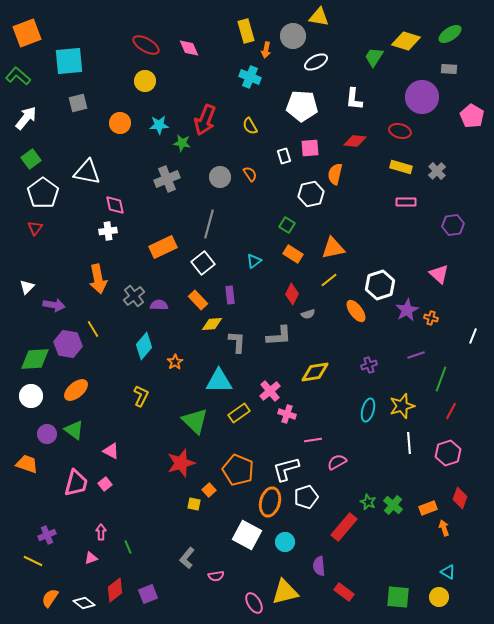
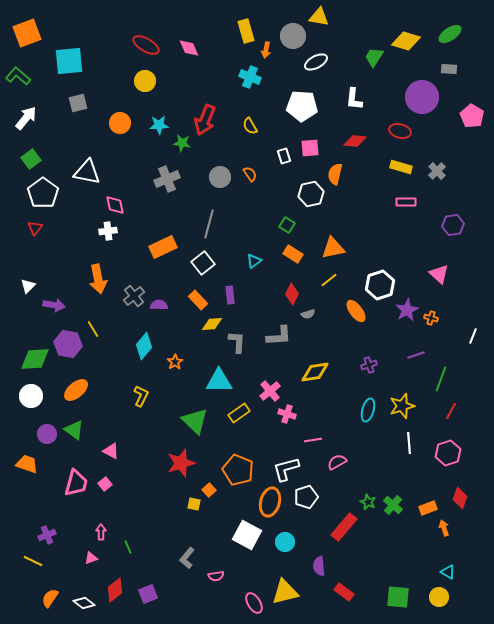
white triangle at (27, 287): moved 1 px right, 1 px up
